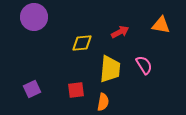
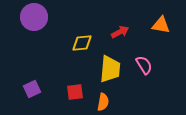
red square: moved 1 px left, 2 px down
